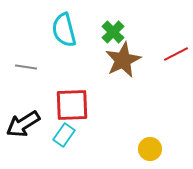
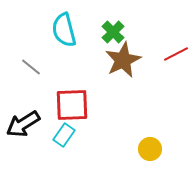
gray line: moved 5 px right; rotated 30 degrees clockwise
